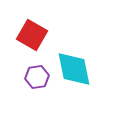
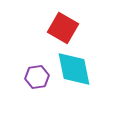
red square: moved 31 px right, 7 px up
